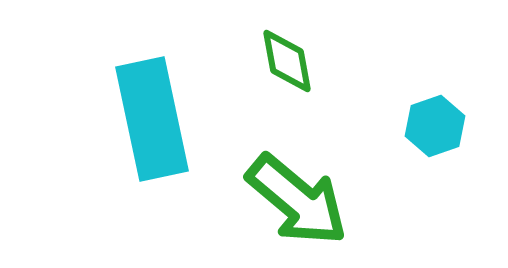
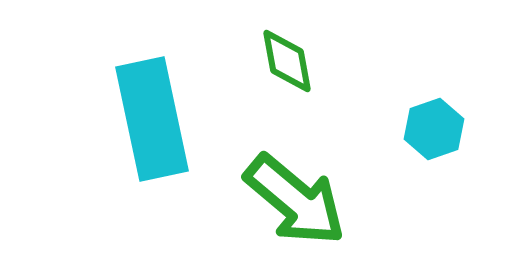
cyan hexagon: moved 1 px left, 3 px down
green arrow: moved 2 px left
